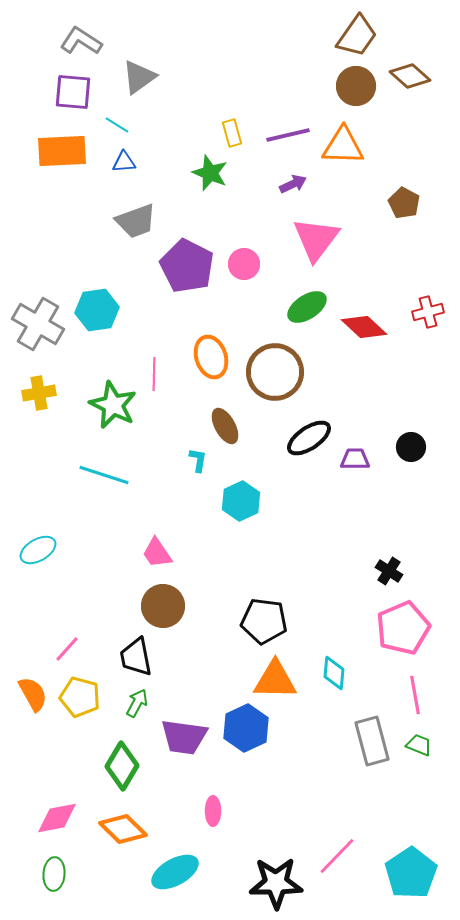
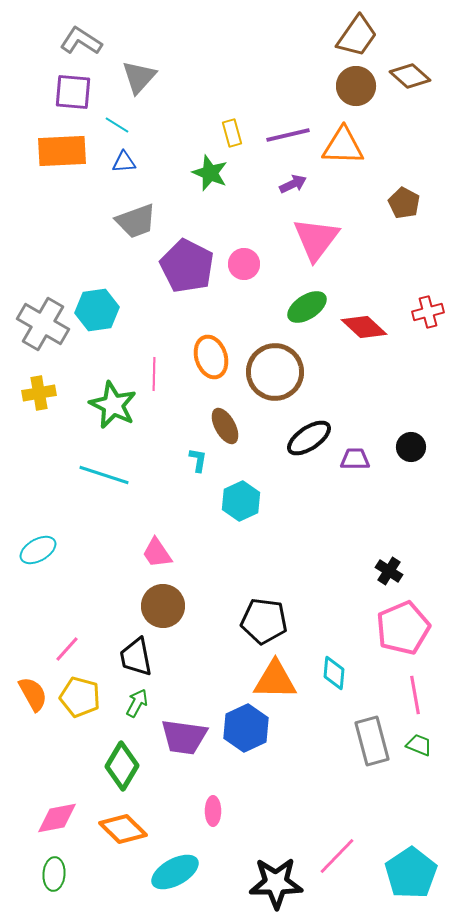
gray triangle at (139, 77): rotated 12 degrees counterclockwise
gray cross at (38, 324): moved 5 px right
